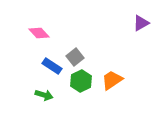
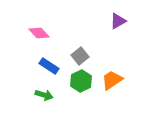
purple triangle: moved 23 px left, 2 px up
gray square: moved 5 px right, 1 px up
blue rectangle: moved 3 px left
